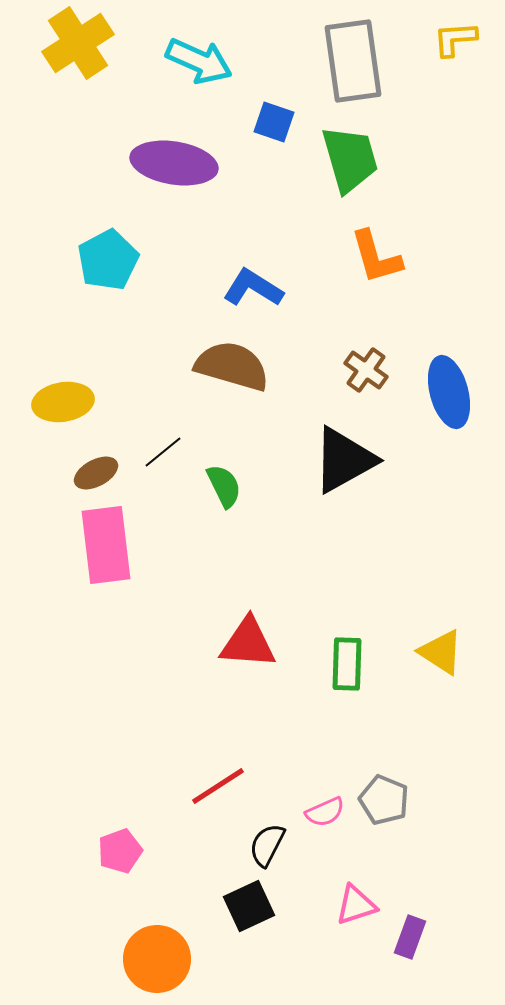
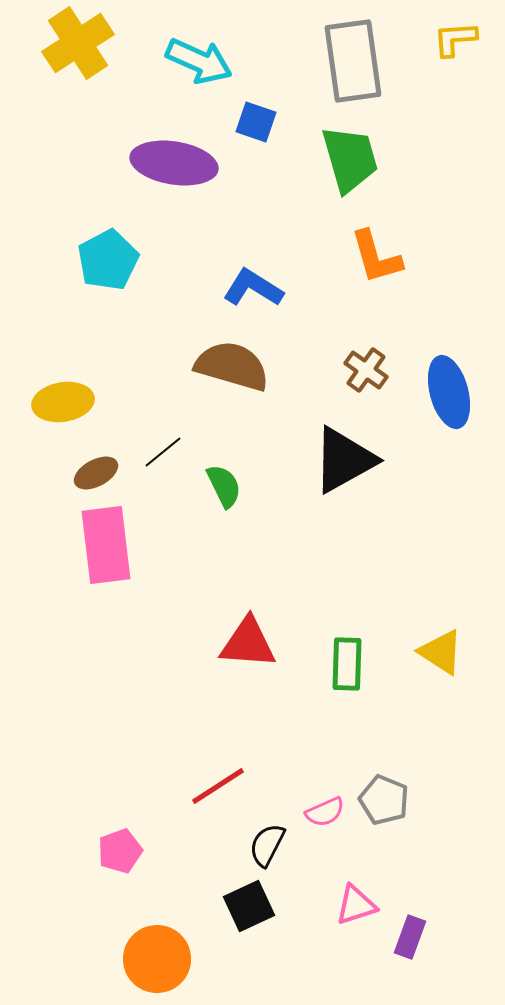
blue square: moved 18 px left
